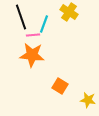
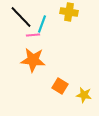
yellow cross: rotated 24 degrees counterclockwise
black line: rotated 25 degrees counterclockwise
cyan line: moved 2 px left
orange star: moved 1 px right, 5 px down
yellow star: moved 4 px left, 5 px up
